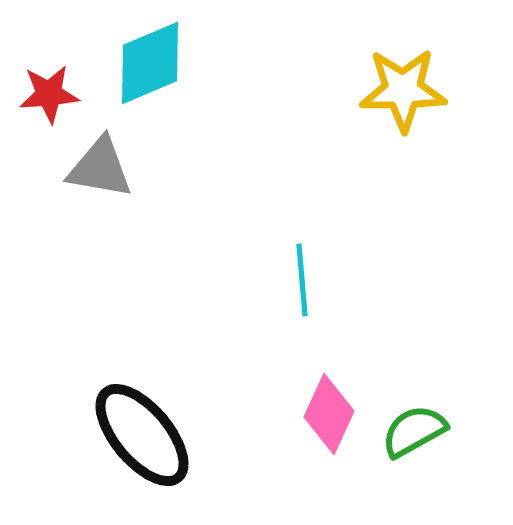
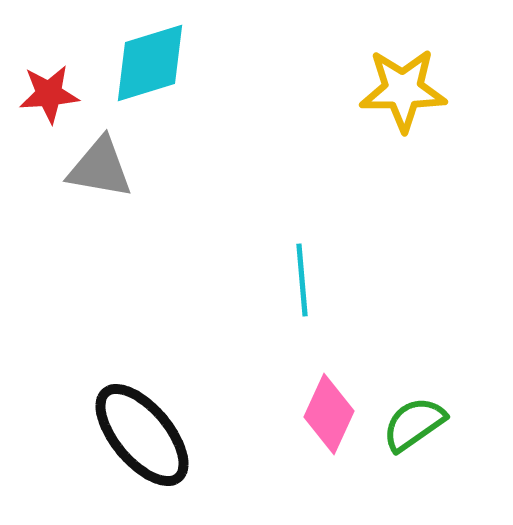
cyan diamond: rotated 6 degrees clockwise
green semicircle: moved 7 px up; rotated 6 degrees counterclockwise
